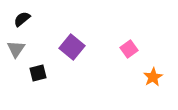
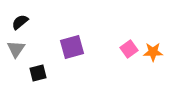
black semicircle: moved 2 px left, 3 px down
purple square: rotated 35 degrees clockwise
orange star: moved 25 px up; rotated 30 degrees clockwise
